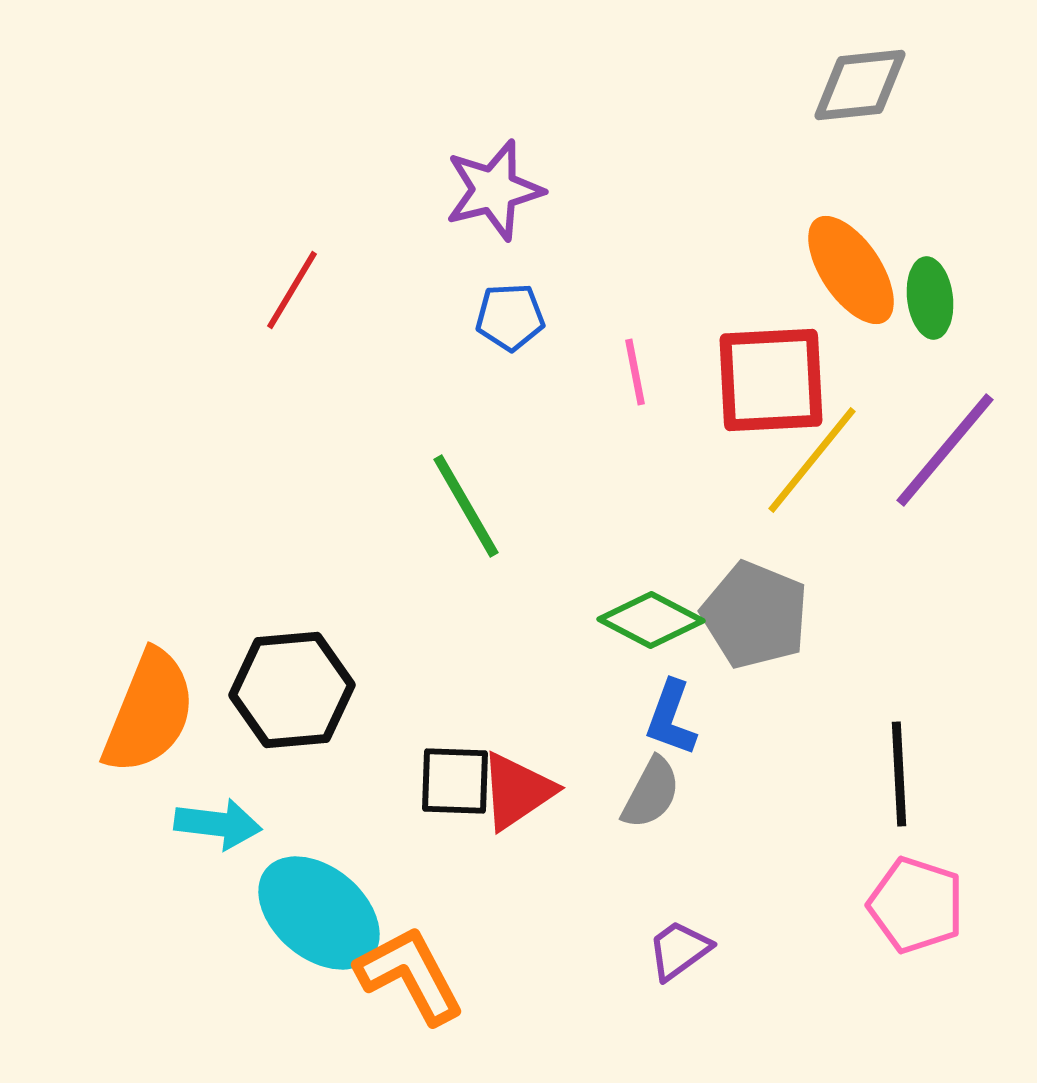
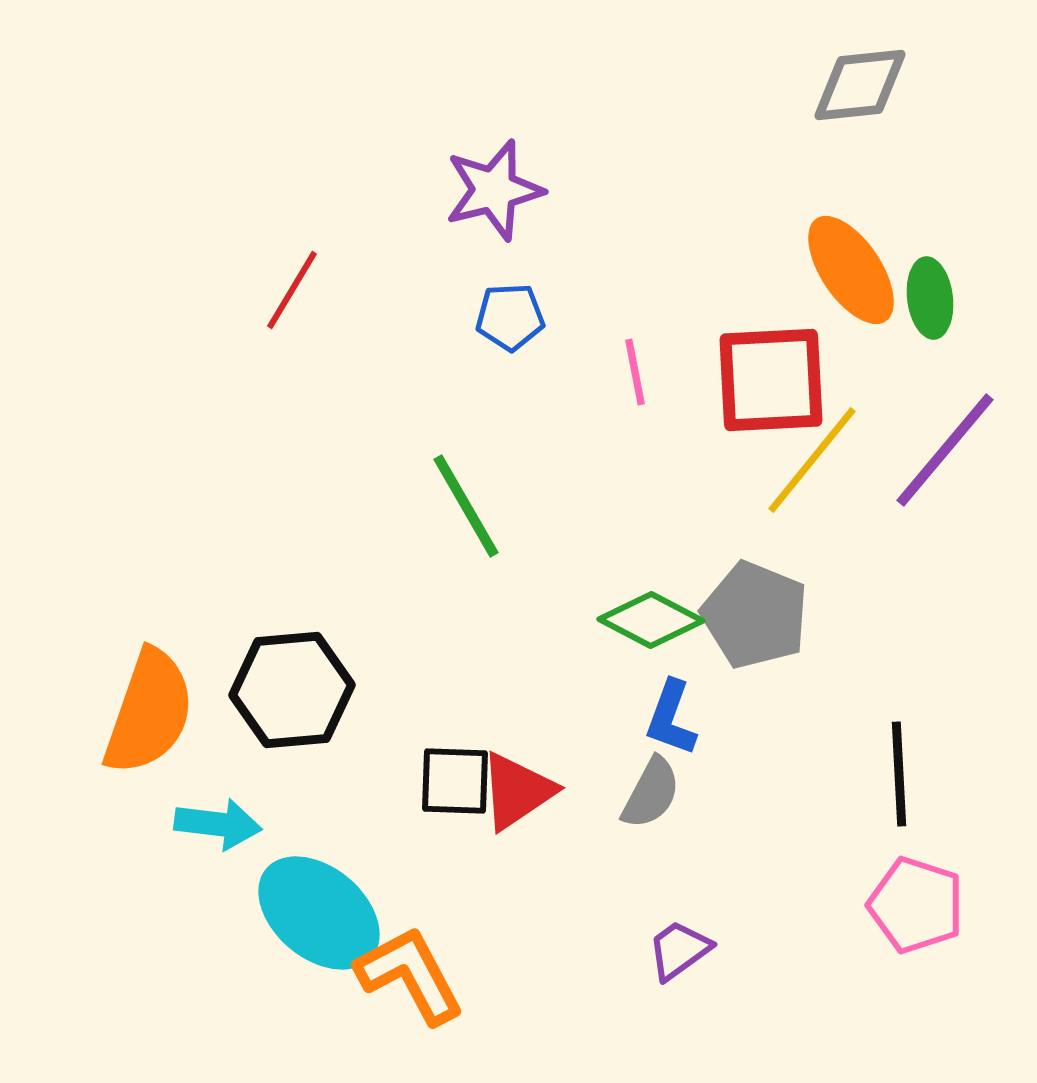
orange semicircle: rotated 3 degrees counterclockwise
